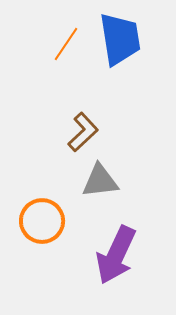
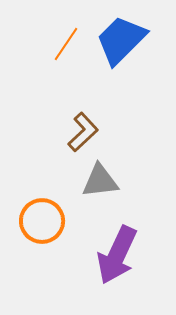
blue trapezoid: moved 1 px right, 1 px down; rotated 126 degrees counterclockwise
purple arrow: moved 1 px right
